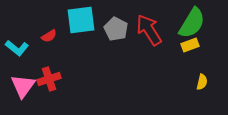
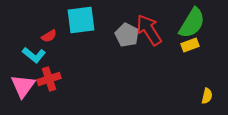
gray pentagon: moved 11 px right, 6 px down
cyan L-shape: moved 17 px right, 7 px down
yellow semicircle: moved 5 px right, 14 px down
